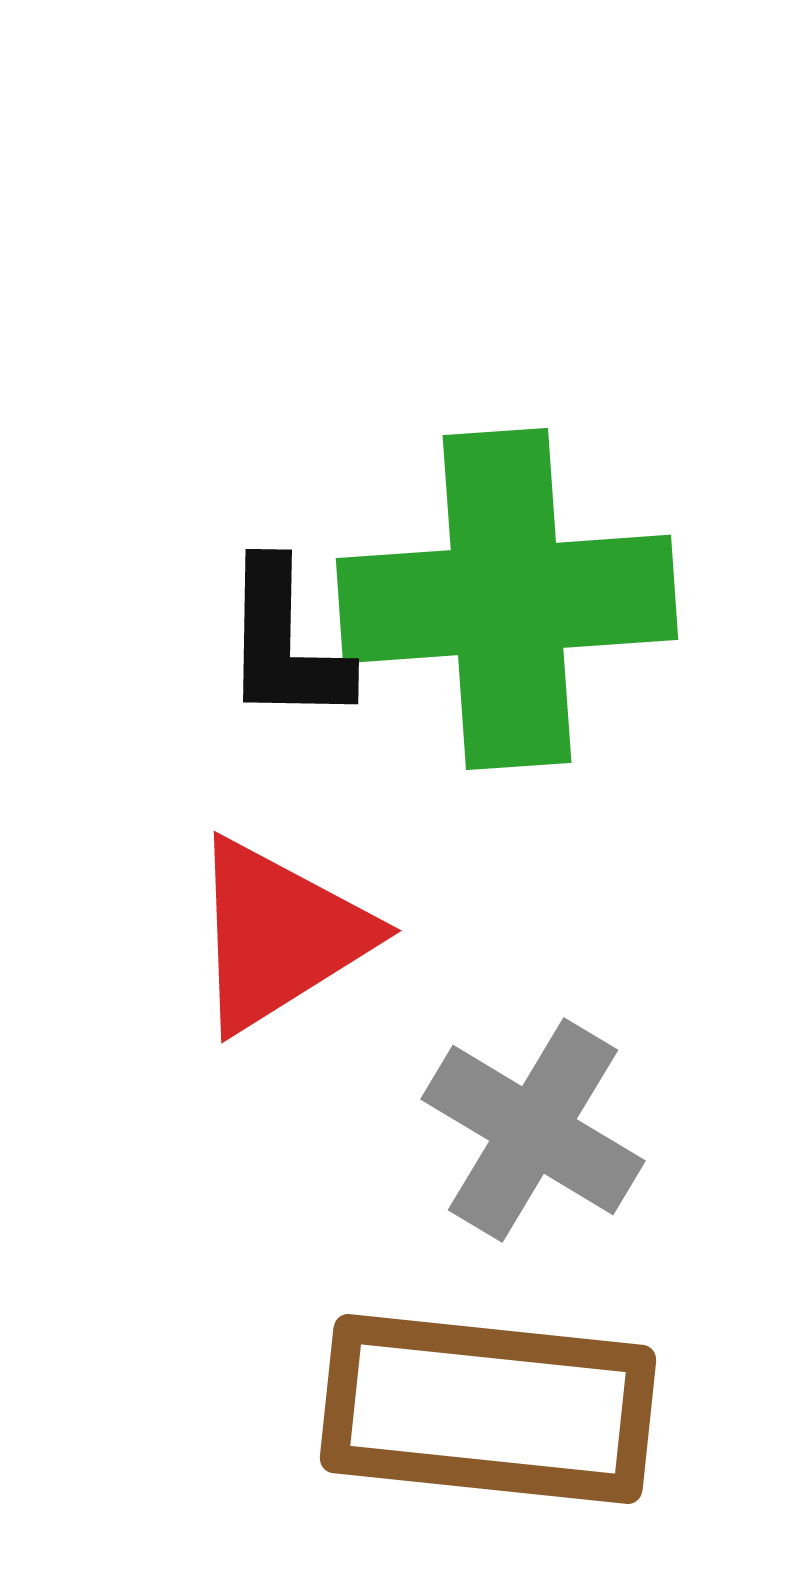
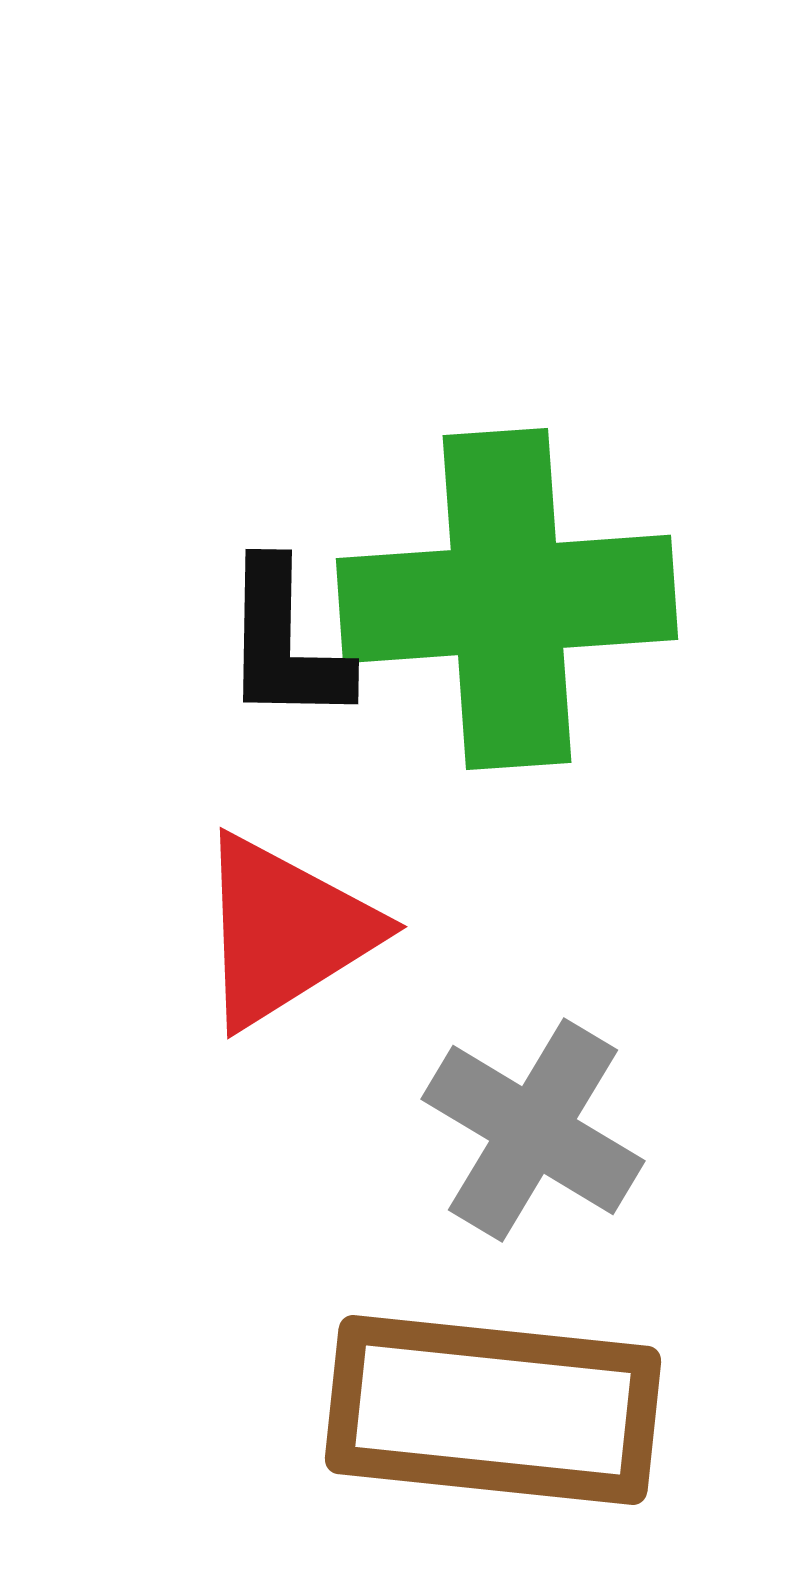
red triangle: moved 6 px right, 4 px up
brown rectangle: moved 5 px right, 1 px down
